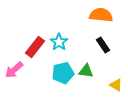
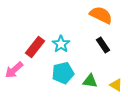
orange semicircle: rotated 20 degrees clockwise
cyan star: moved 2 px right, 2 px down
green triangle: moved 4 px right, 10 px down
